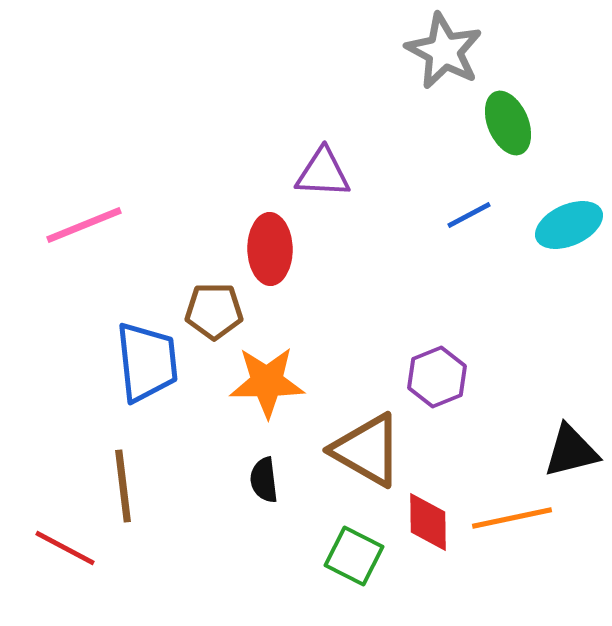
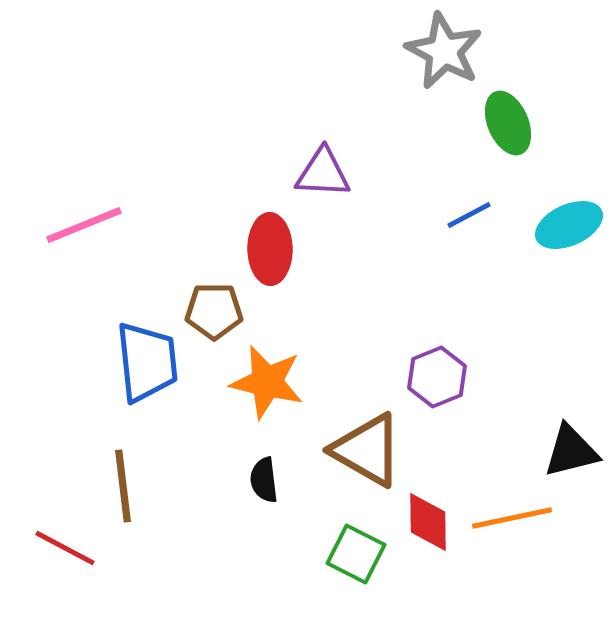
orange star: rotated 14 degrees clockwise
green square: moved 2 px right, 2 px up
